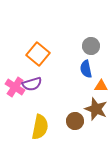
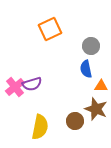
orange square: moved 12 px right, 25 px up; rotated 25 degrees clockwise
pink cross: rotated 18 degrees clockwise
